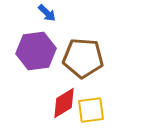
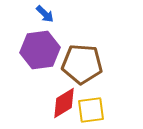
blue arrow: moved 2 px left, 1 px down
purple hexagon: moved 4 px right, 1 px up
brown pentagon: moved 1 px left, 6 px down
